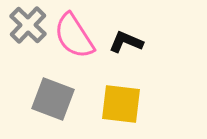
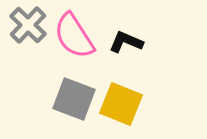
gray square: moved 21 px right
yellow square: rotated 15 degrees clockwise
